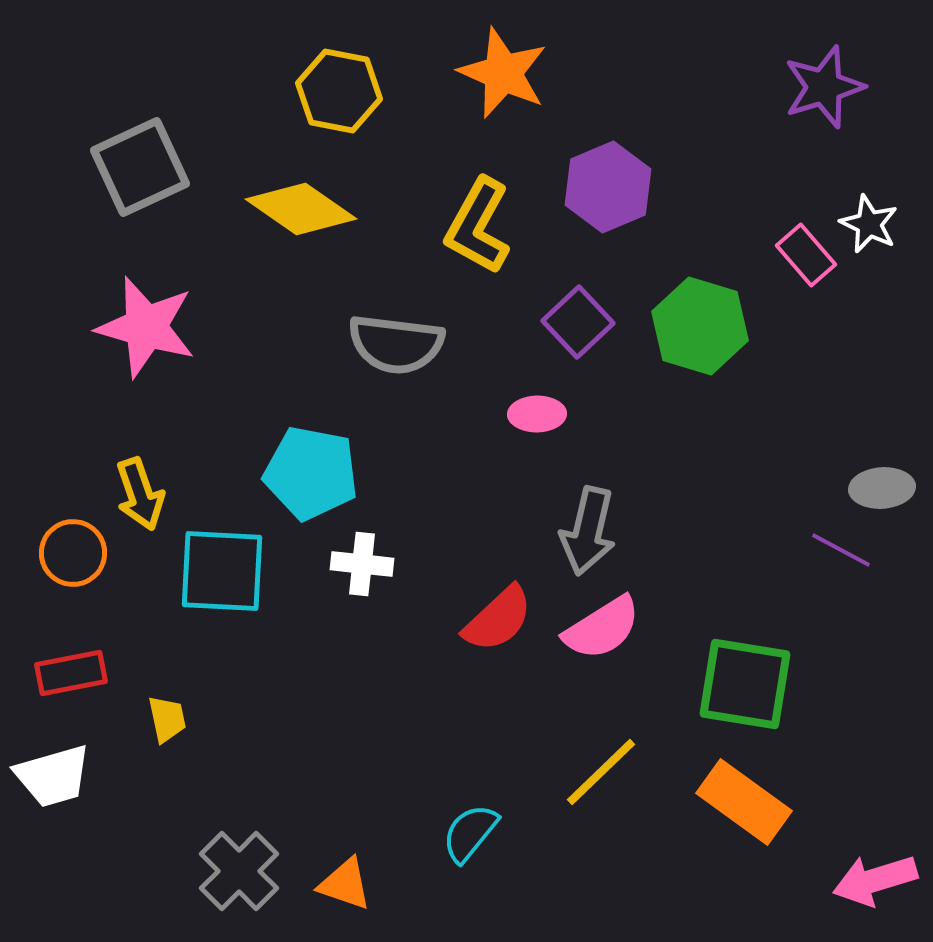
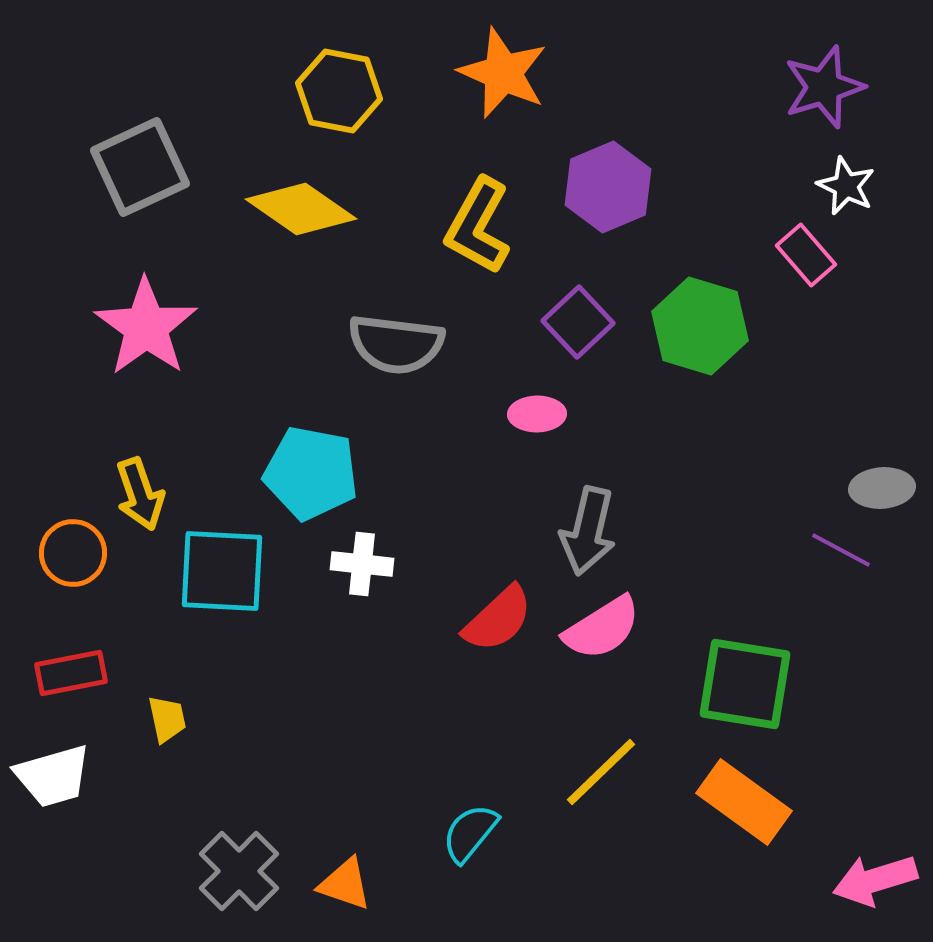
white star: moved 23 px left, 38 px up
pink star: rotated 20 degrees clockwise
